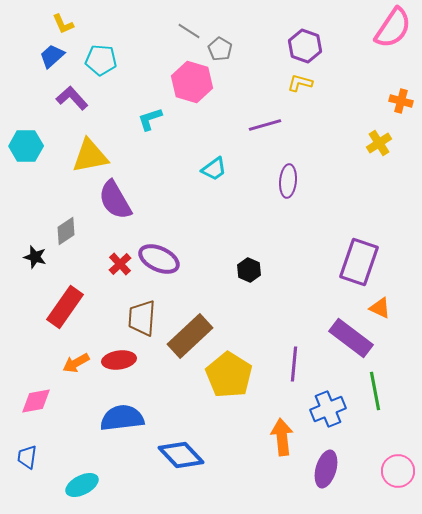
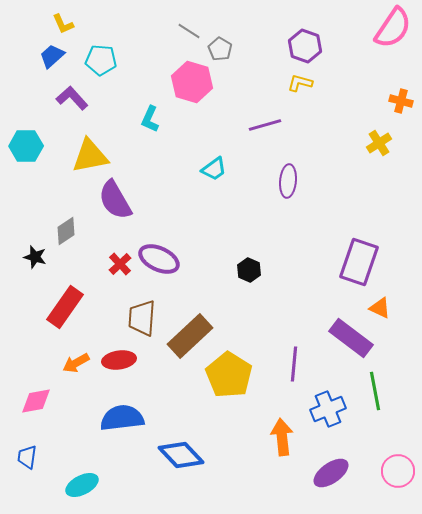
cyan L-shape at (150, 119): rotated 48 degrees counterclockwise
purple ellipse at (326, 469): moved 5 px right, 4 px down; rotated 39 degrees clockwise
